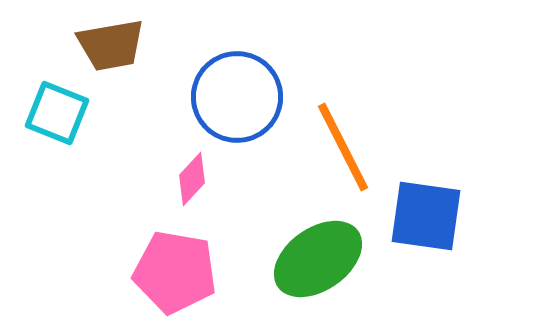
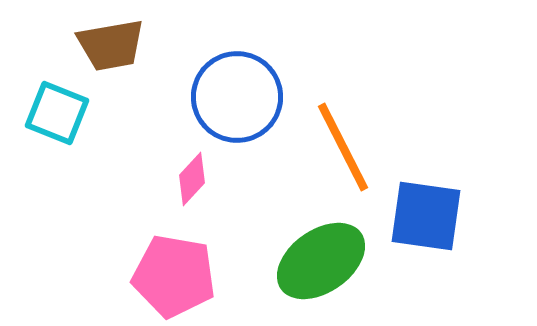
green ellipse: moved 3 px right, 2 px down
pink pentagon: moved 1 px left, 4 px down
